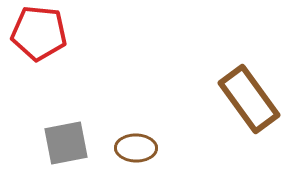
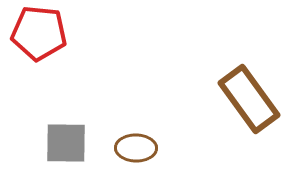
gray square: rotated 12 degrees clockwise
